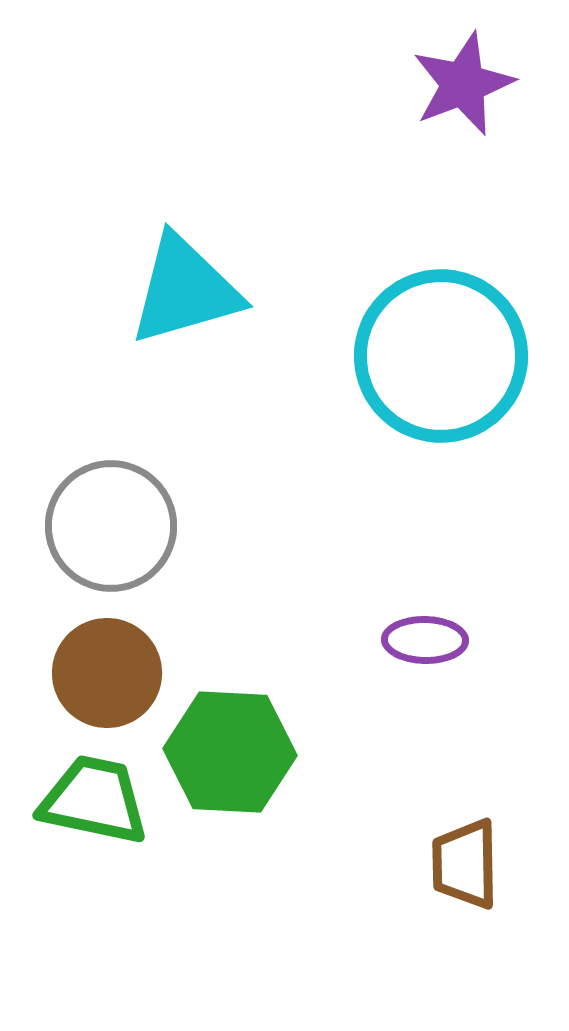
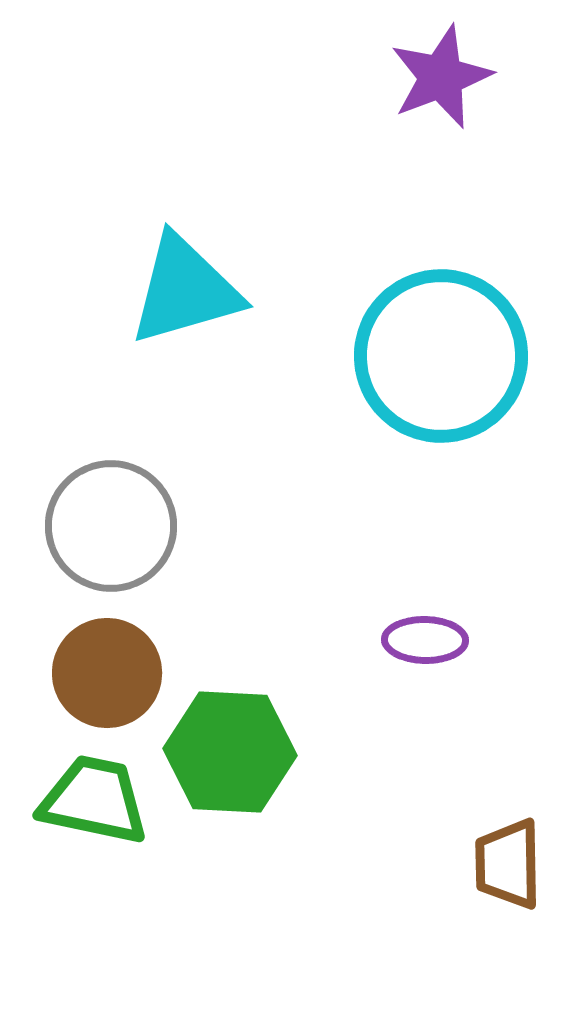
purple star: moved 22 px left, 7 px up
brown trapezoid: moved 43 px right
